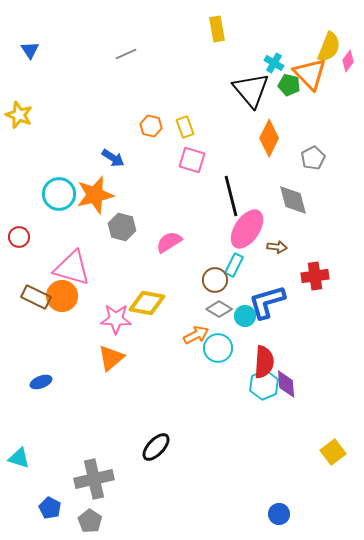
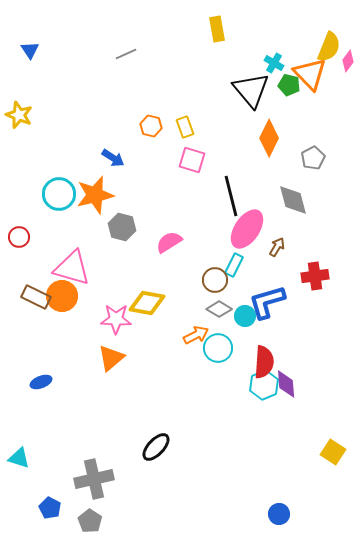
brown arrow at (277, 247): rotated 66 degrees counterclockwise
yellow square at (333, 452): rotated 20 degrees counterclockwise
